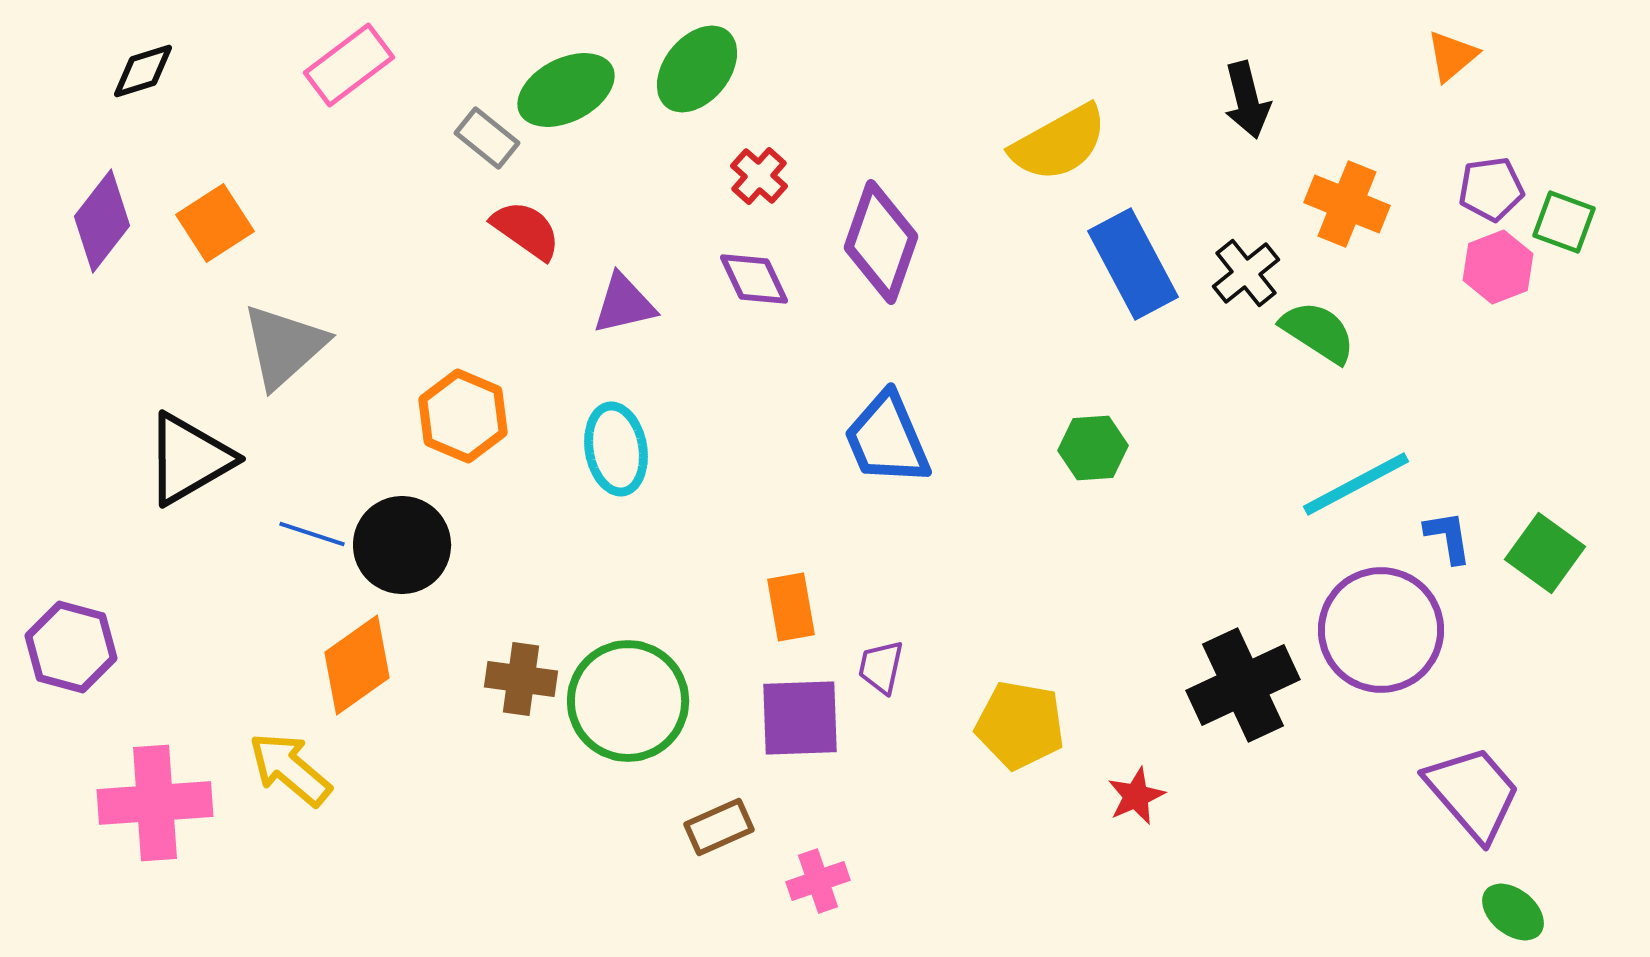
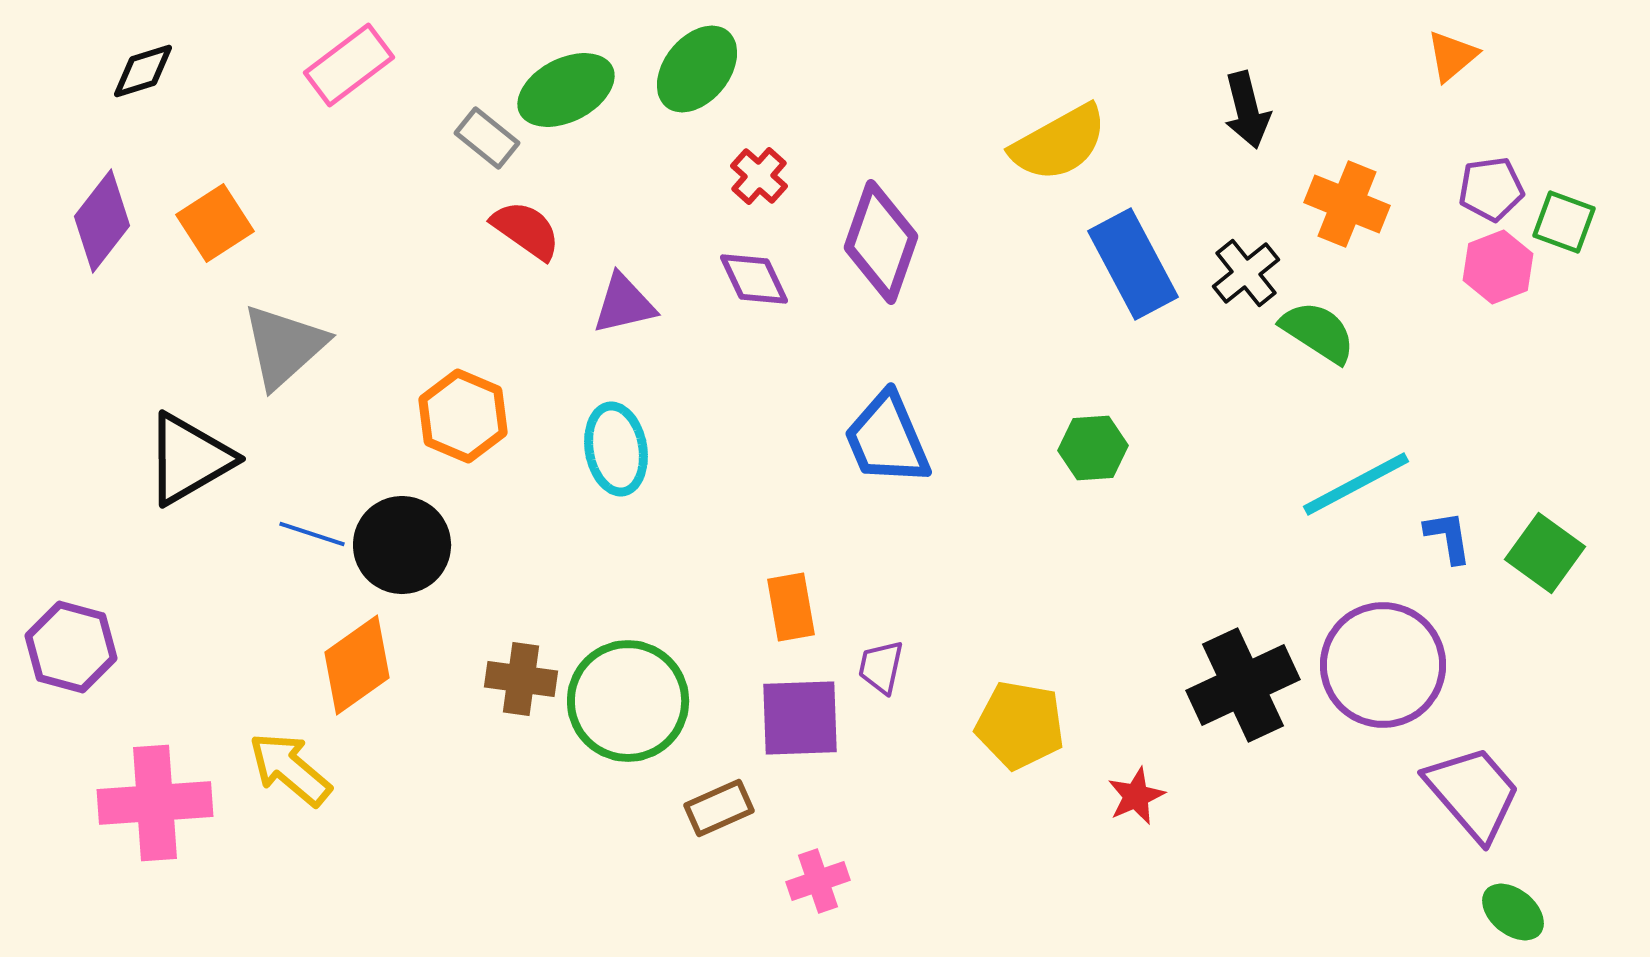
black arrow at (1247, 100): moved 10 px down
purple circle at (1381, 630): moved 2 px right, 35 px down
brown rectangle at (719, 827): moved 19 px up
